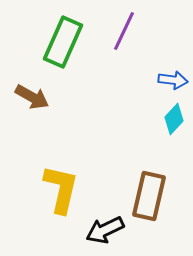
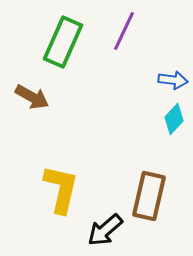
black arrow: rotated 15 degrees counterclockwise
